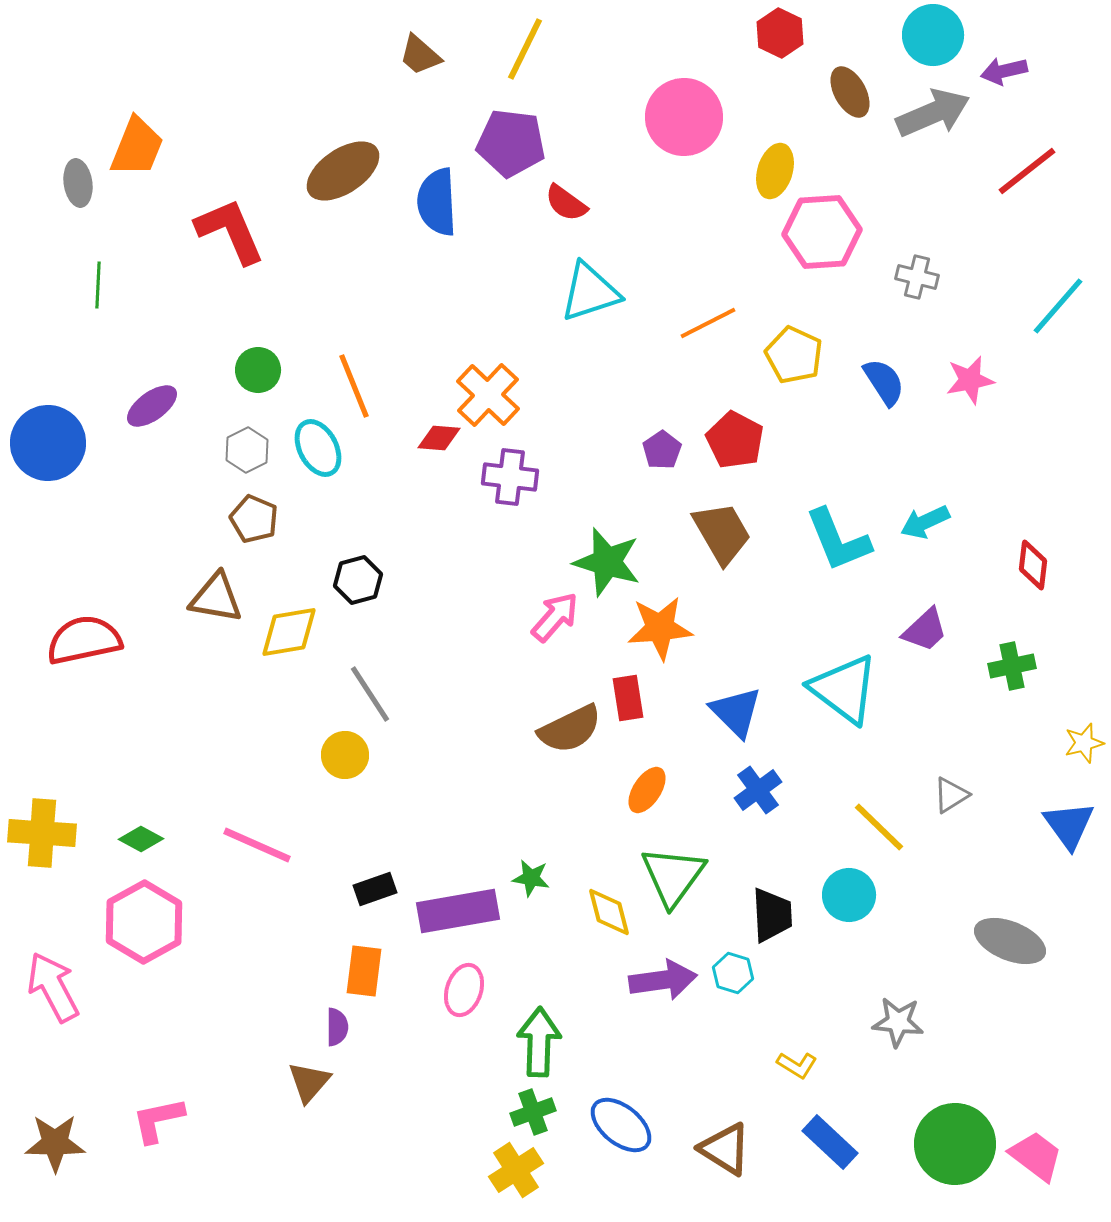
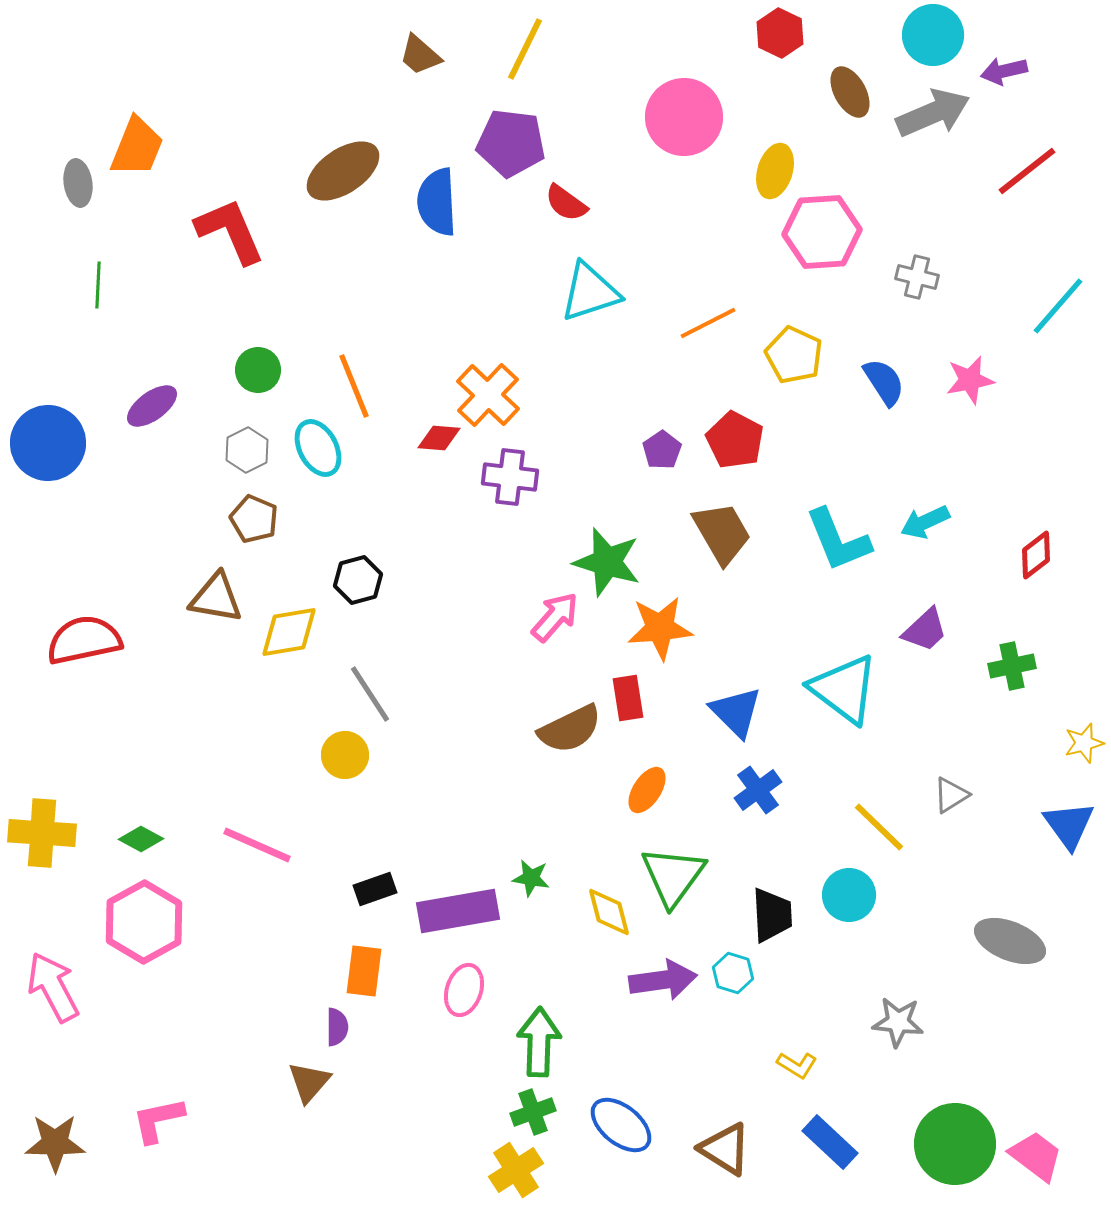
red diamond at (1033, 565): moved 3 px right, 10 px up; rotated 45 degrees clockwise
